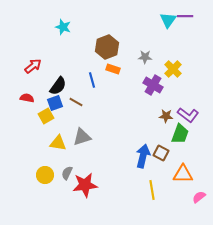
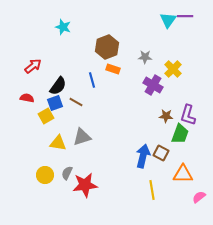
purple L-shape: rotated 70 degrees clockwise
